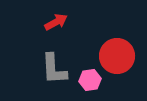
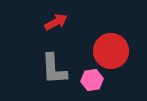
red circle: moved 6 px left, 5 px up
pink hexagon: moved 2 px right
